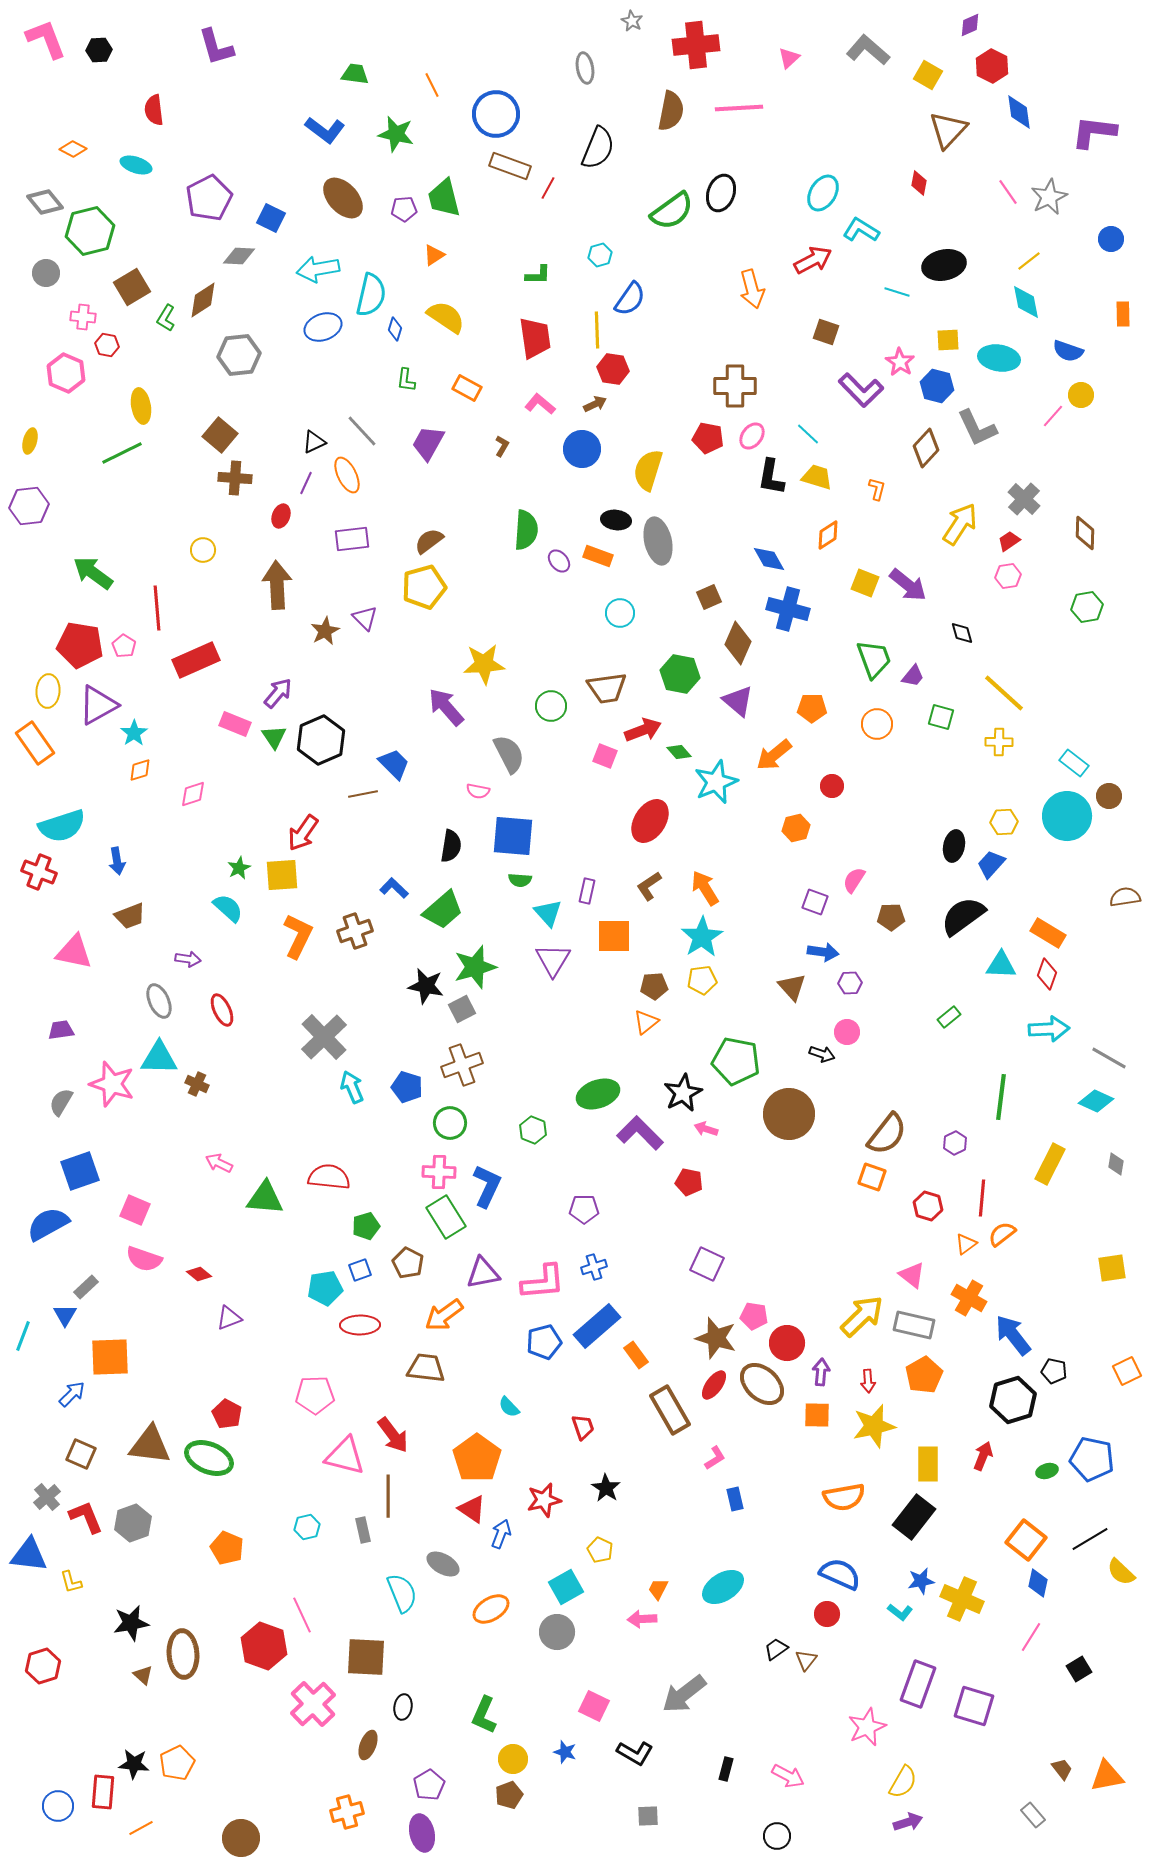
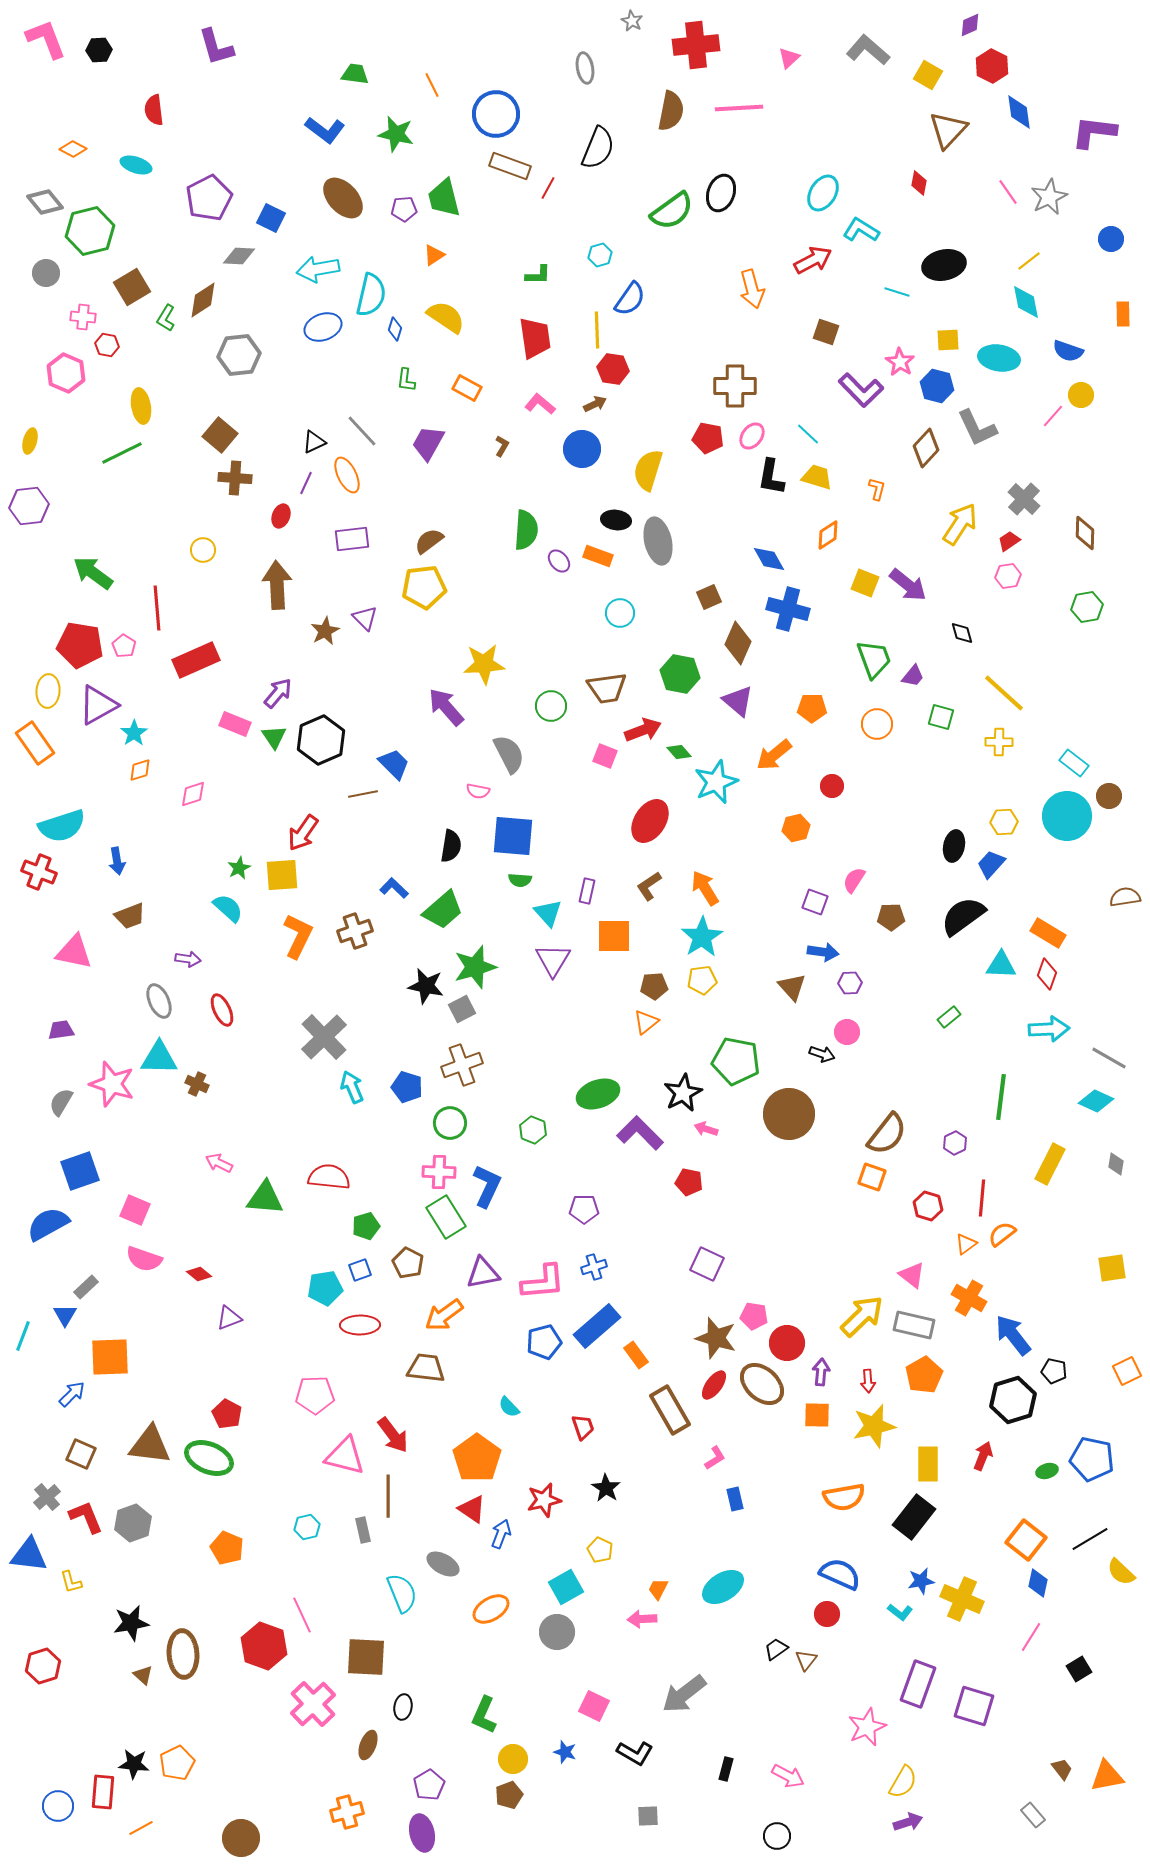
yellow pentagon at (424, 587): rotated 9 degrees clockwise
